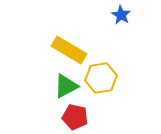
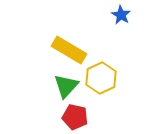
yellow hexagon: rotated 16 degrees counterclockwise
green triangle: rotated 20 degrees counterclockwise
